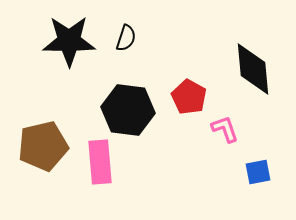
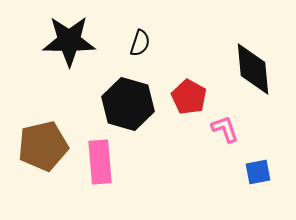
black semicircle: moved 14 px right, 5 px down
black hexagon: moved 6 px up; rotated 9 degrees clockwise
